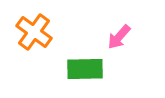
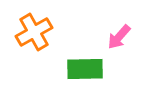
orange cross: rotated 24 degrees clockwise
